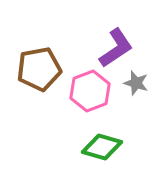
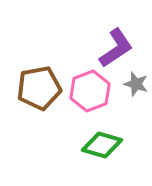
brown pentagon: moved 19 px down
gray star: moved 1 px down
green diamond: moved 2 px up
